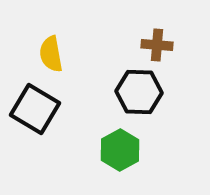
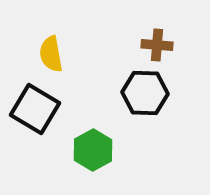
black hexagon: moved 6 px right, 1 px down
green hexagon: moved 27 px left
